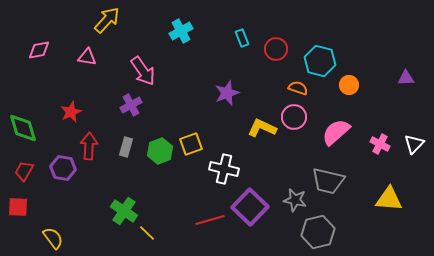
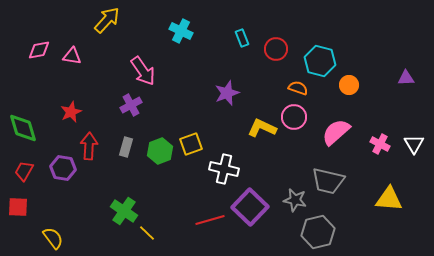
cyan cross: rotated 35 degrees counterclockwise
pink triangle: moved 15 px left, 1 px up
white triangle: rotated 15 degrees counterclockwise
